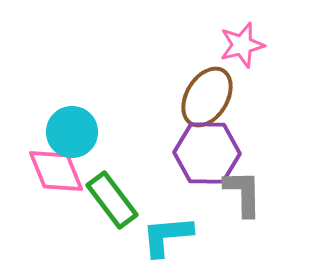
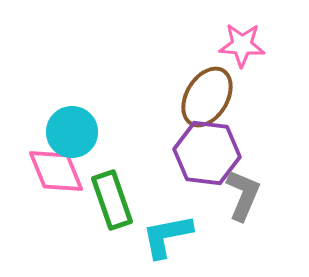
pink star: rotated 18 degrees clockwise
purple hexagon: rotated 6 degrees clockwise
gray L-shape: moved 2 px down; rotated 24 degrees clockwise
green rectangle: rotated 18 degrees clockwise
cyan L-shape: rotated 6 degrees counterclockwise
